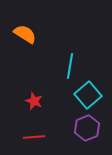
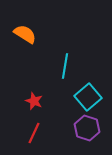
cyan line: moved 5 px left
cyan square: moved 2 px down
purple hexagon: rotated 20 degrees counterclockwise
red line: moved 4 px up; rotated 60 degrees counterclockwise
